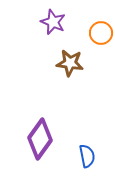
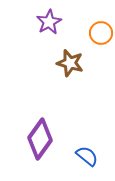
purple star: moved 4 px left; rotated 20 degrees clockwise
brown star: rotated 8 degrees clockwise
blue semicircle: rotated 40 degrees counterclockwise
